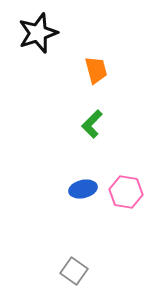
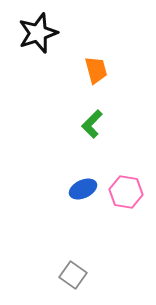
blue ellipse: rotated 12 degrees counterclockwise
gray square: moved 1 px left, 4 px down
